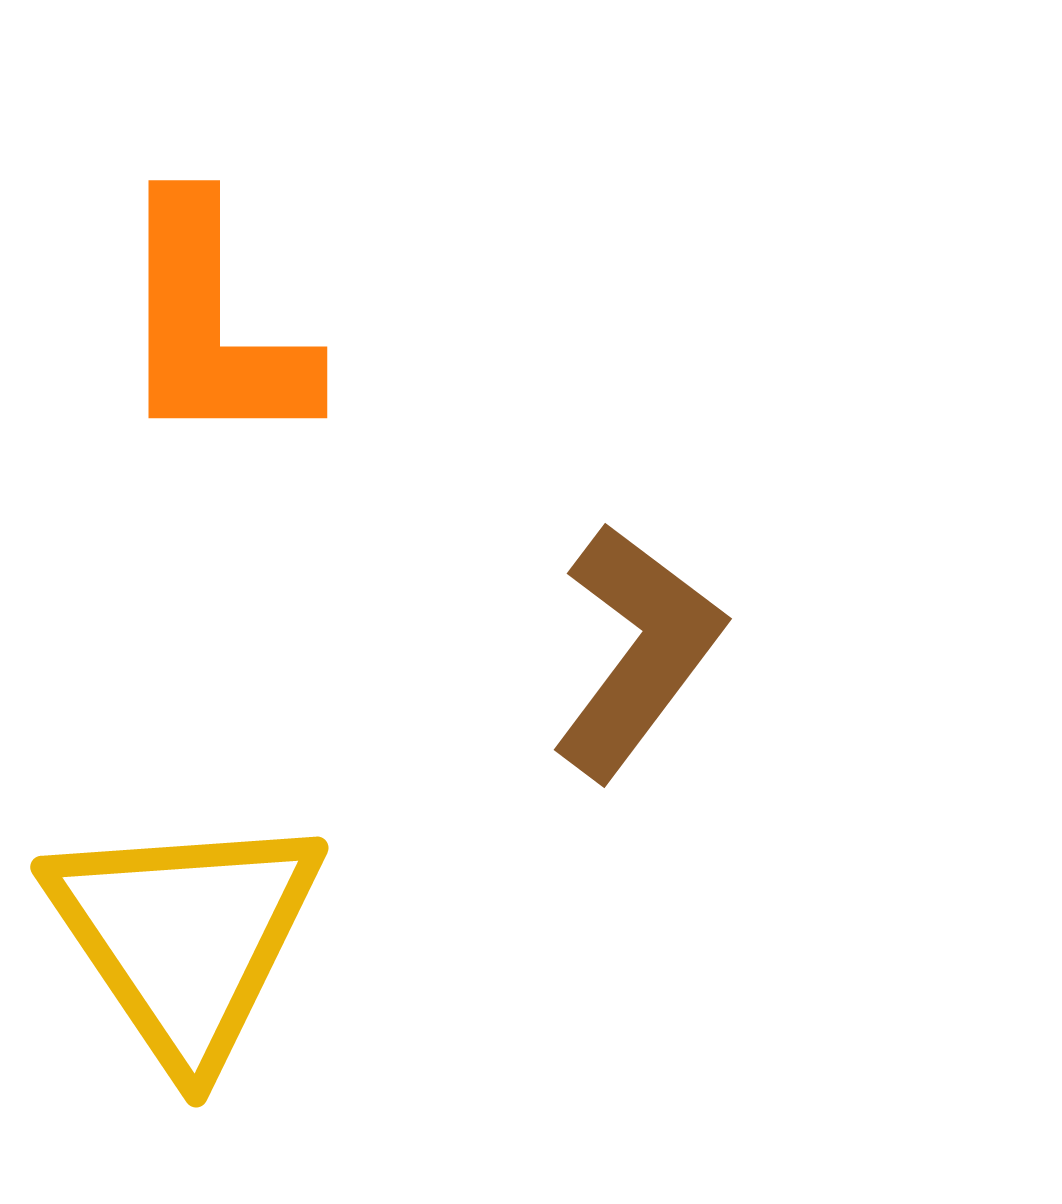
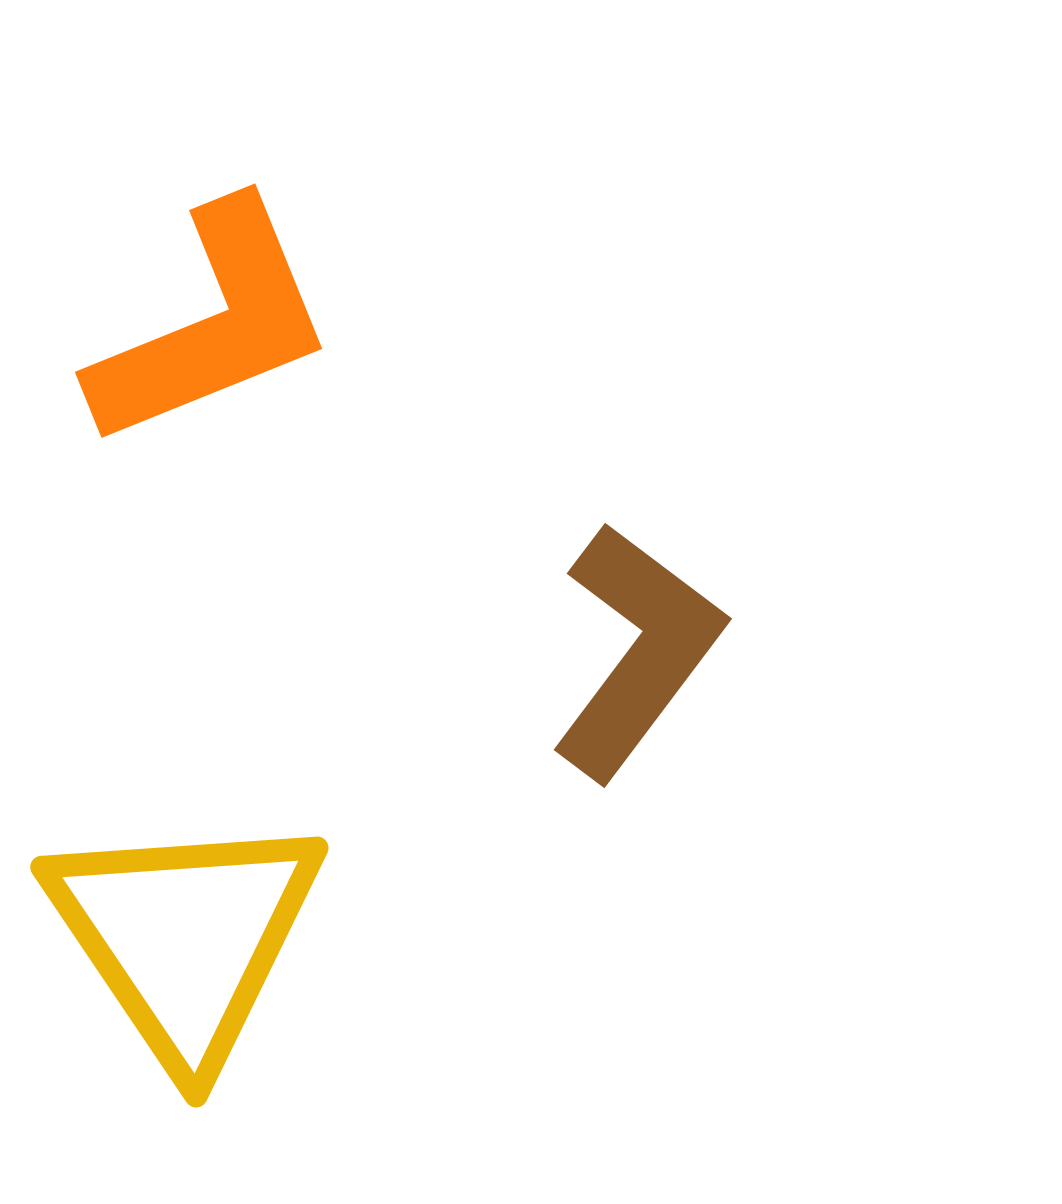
orange L-shape: rotated 112 degrees counterclockwise
